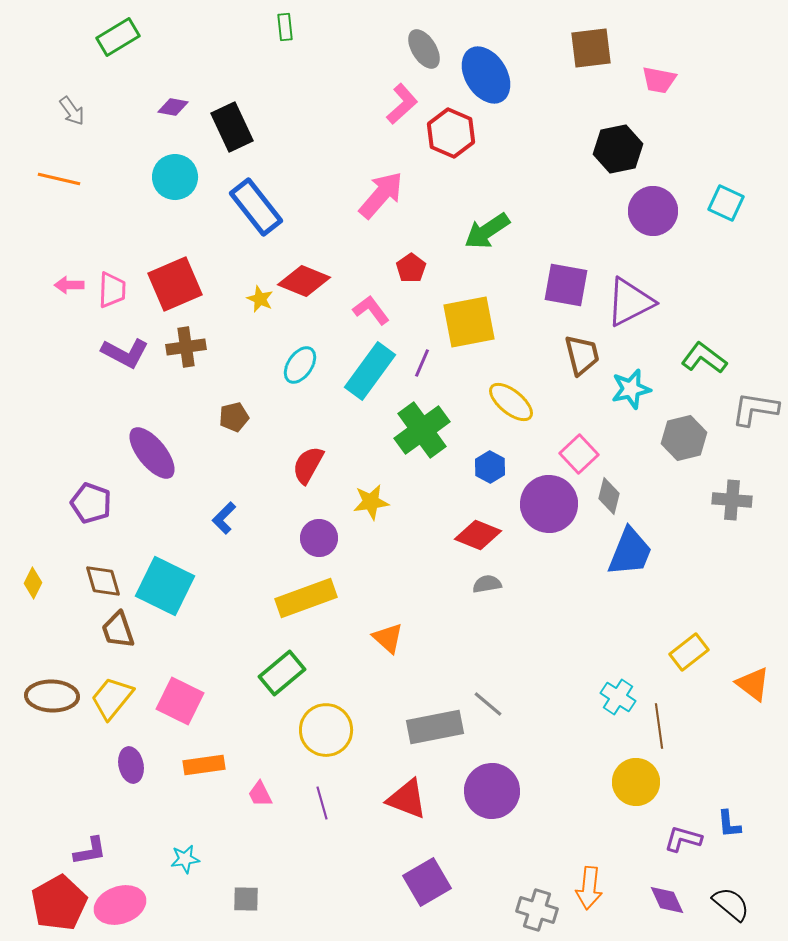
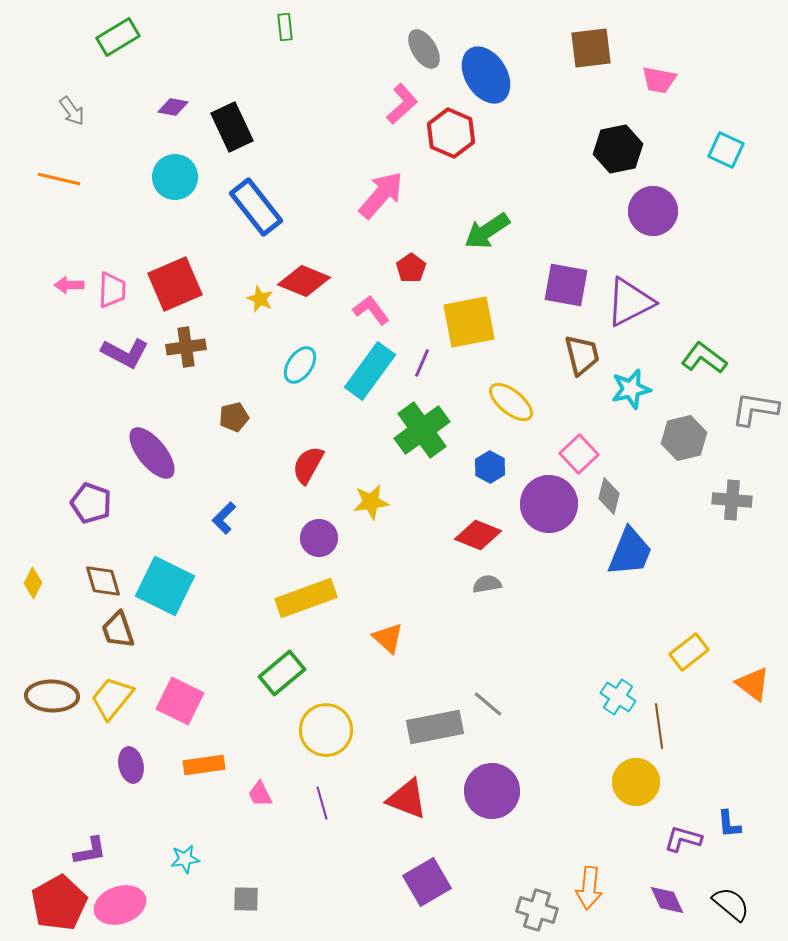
cyan square at (726, 203): moved 53 px up
